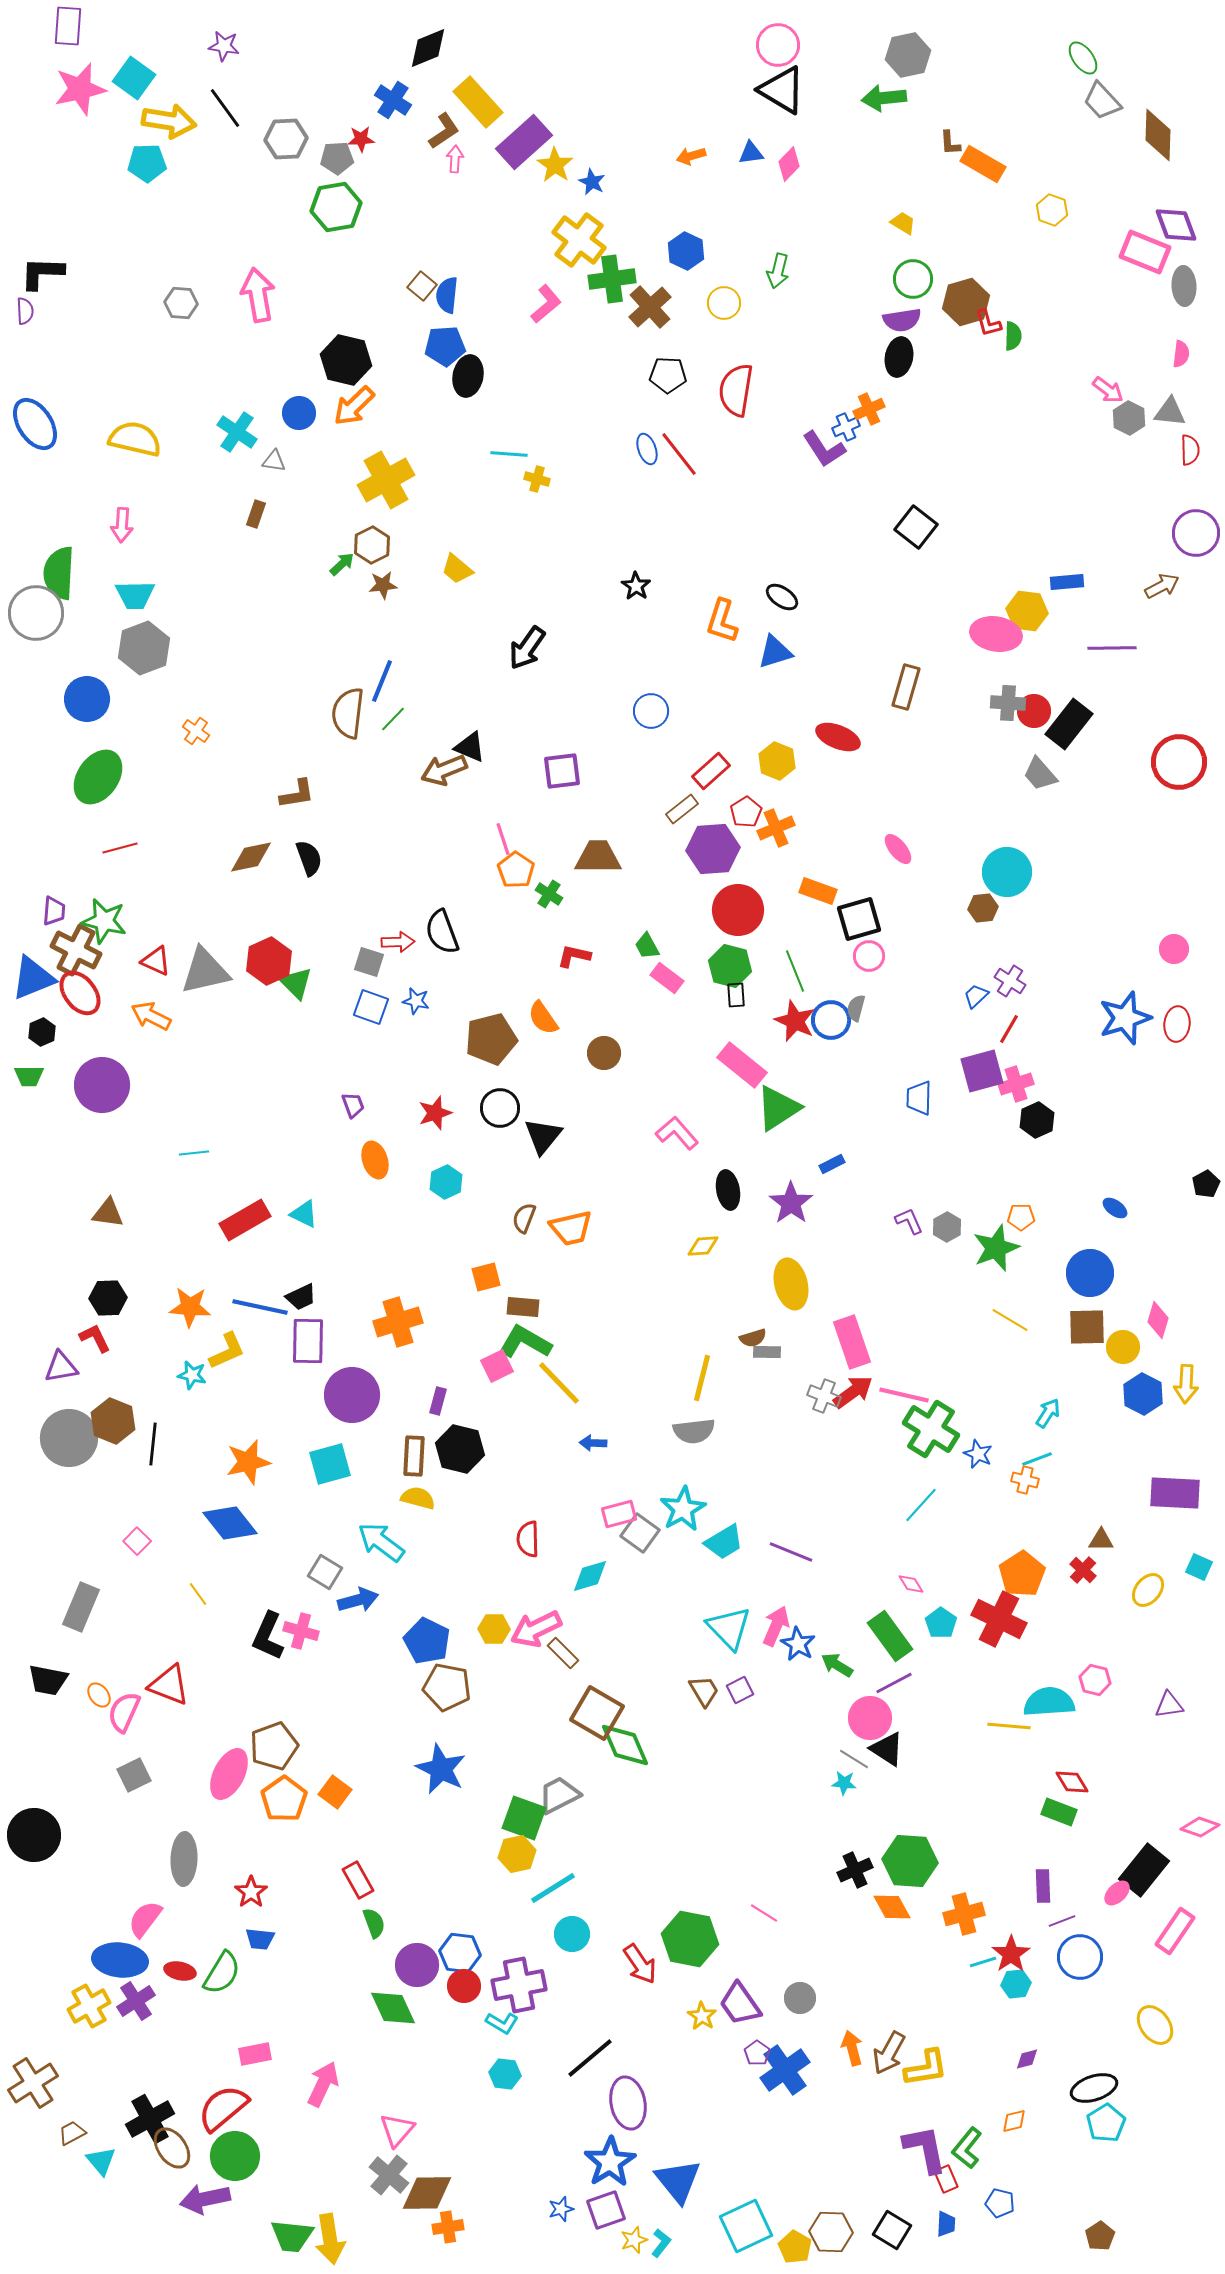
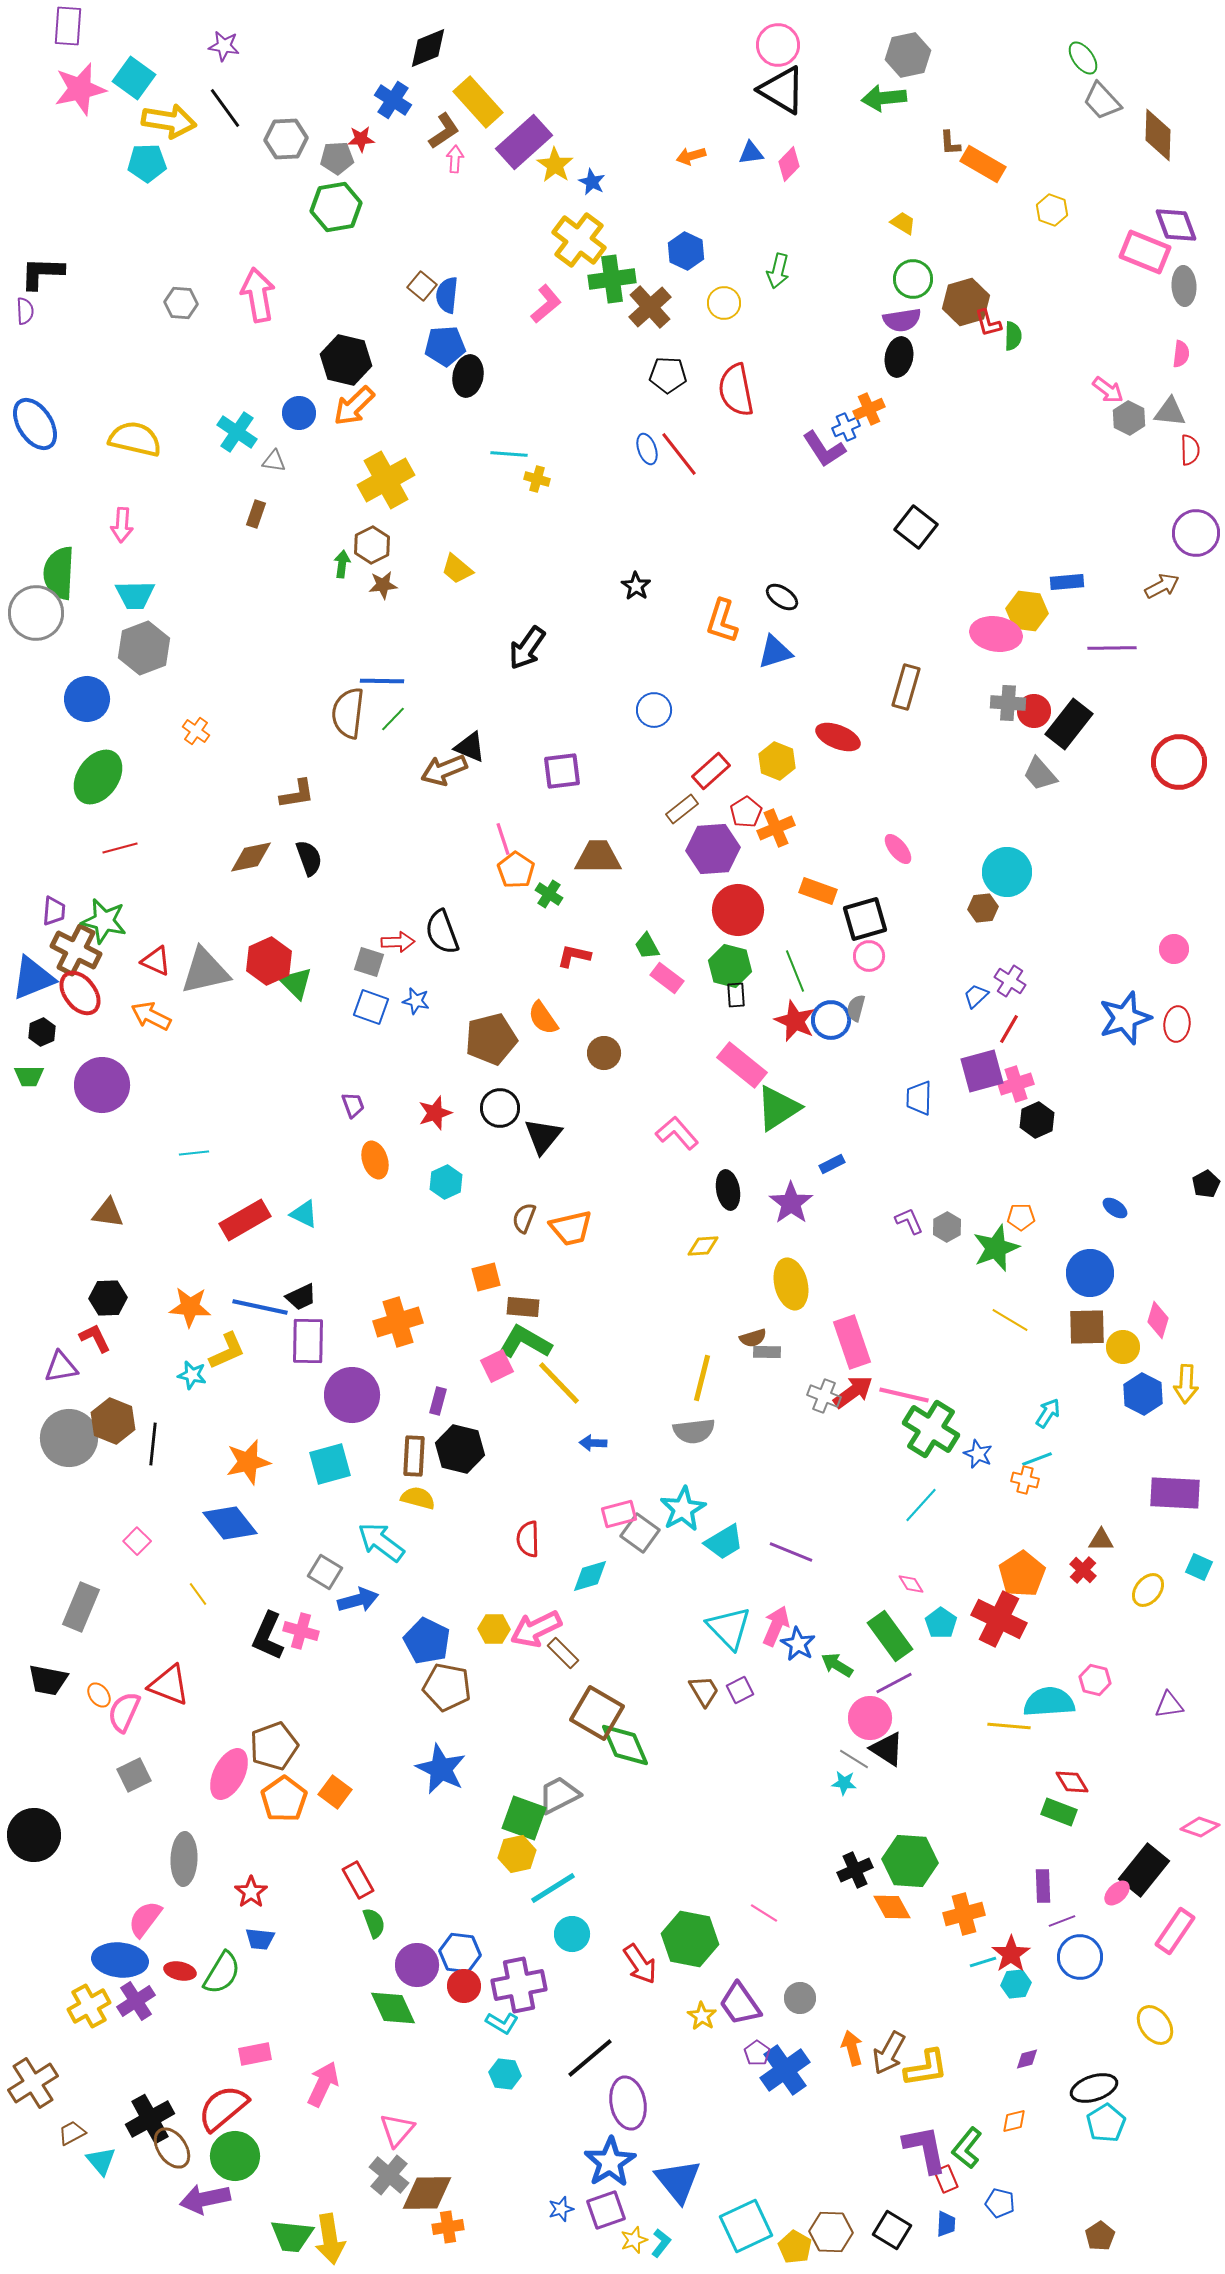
red semicircle at (736, 390): rotated 20 degrees counterclockwise
green arrow at (342, 564): rotated 40 degrees counterclockwise
blue line at (382, 681): rotated 69 degrees clockwise
blue circle at (651, 711): moved 3 px right, 1 px up
black square at (859, 919): moved 6 px right
